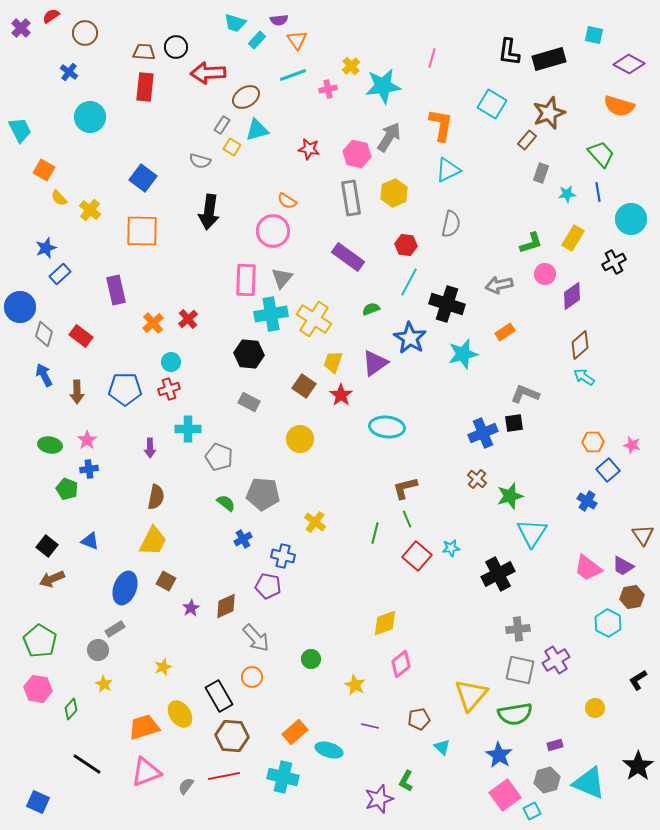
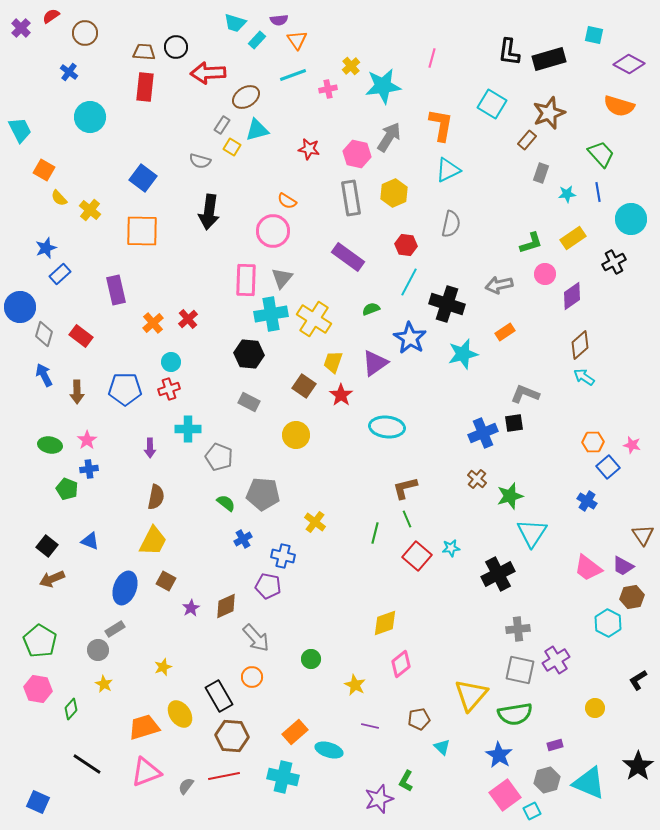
yellow rectangle at (573, 238): rotated 25 degrees clockwise
yellow circle at (300, 439): moved 4 px left, 4 px up
blue square at (608, 470): moved 3 px up
